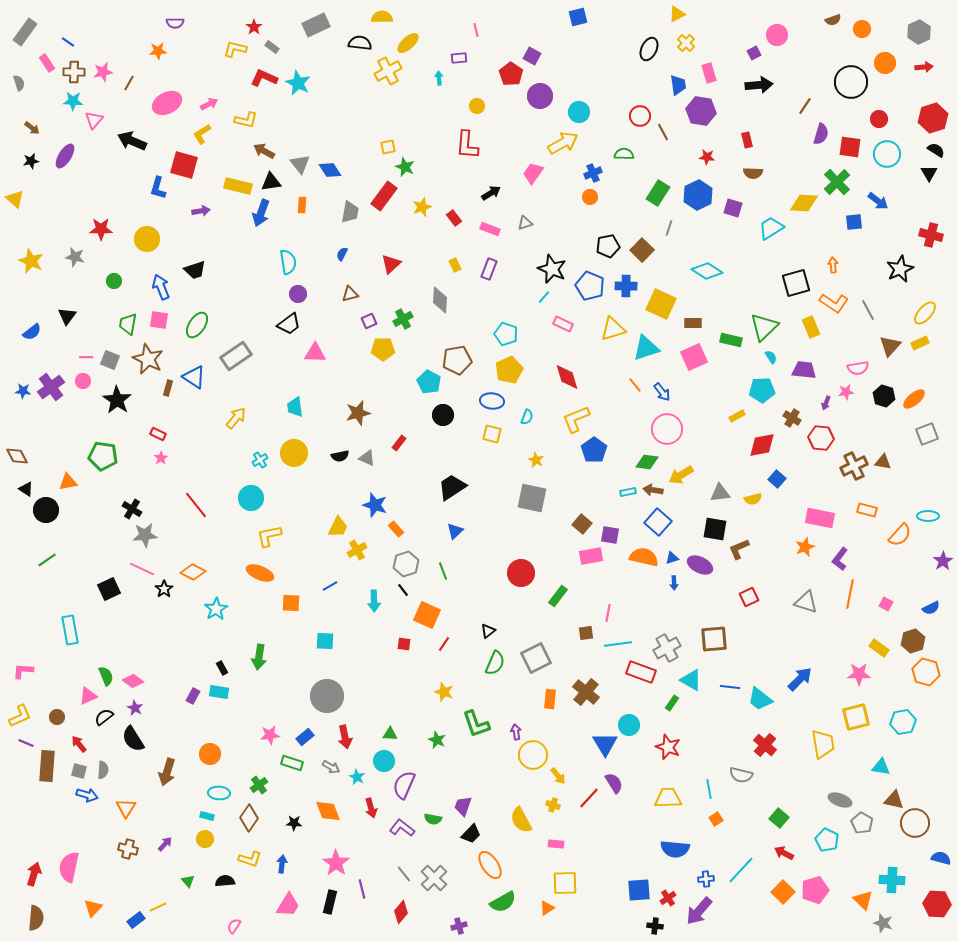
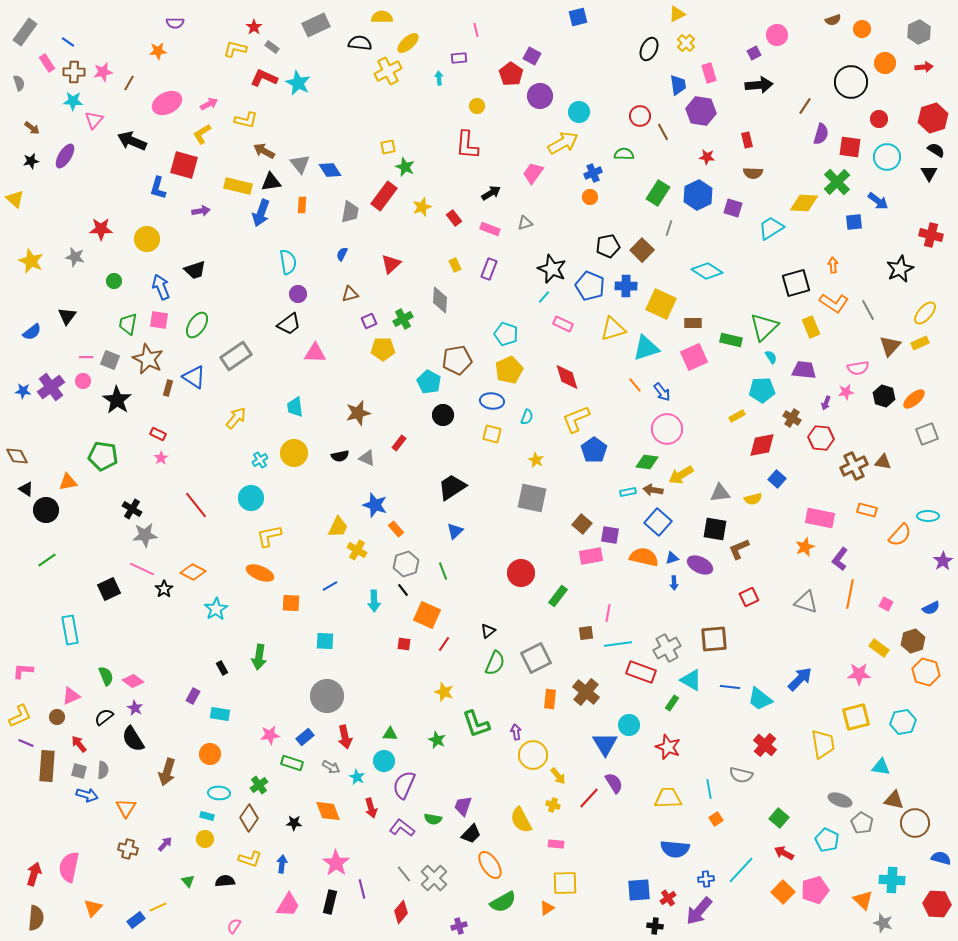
cyan circle at (887, 154): moved 3 px down
yellow cross at (357, 550): rotated 30 degrees counterclockwise
cyan rectangle at (219, 692): moved 1 px right, 22 px down
pink triangle at (88, 696): moved 17 px left
